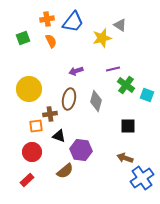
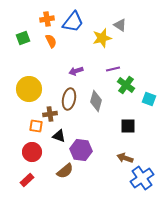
cyan square: moved 2 px right, 4 px down
orange square: rotated 16 degrees clockwise
